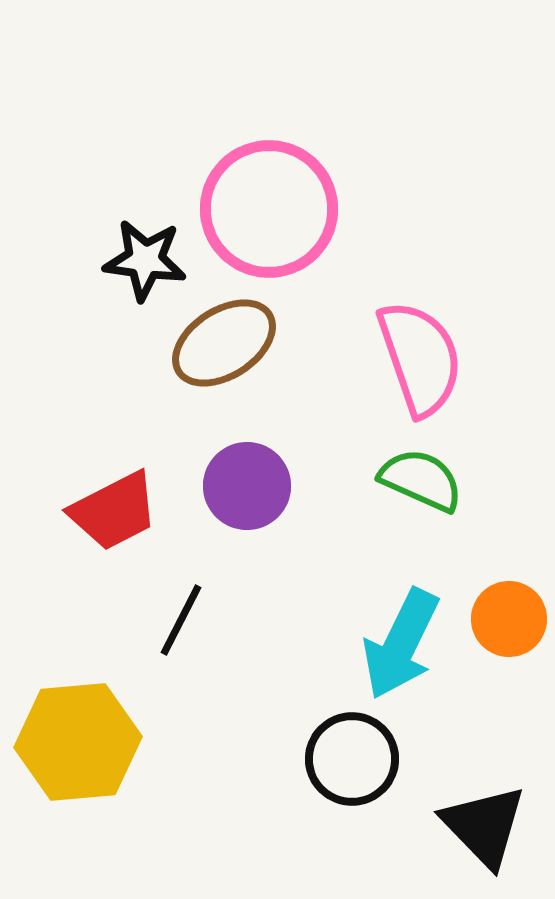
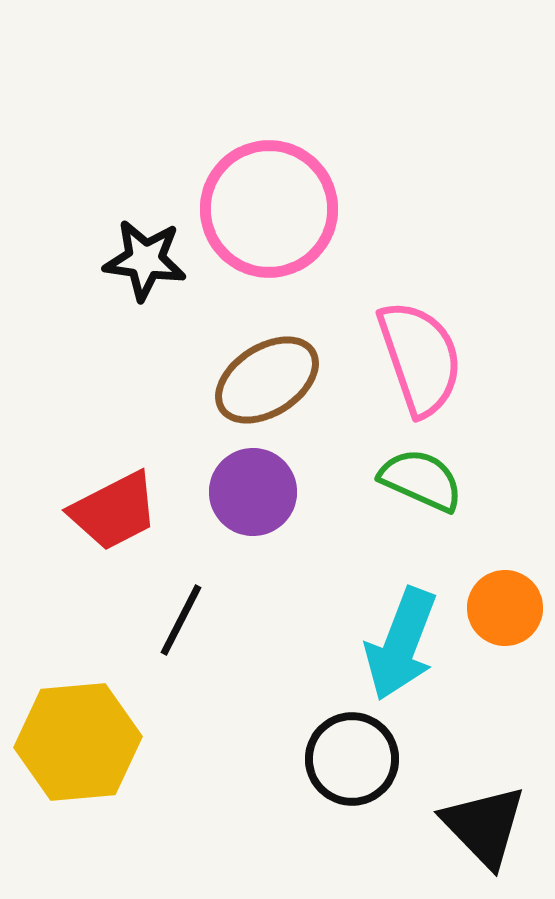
brown ellipse: moved 43 px right, 37 px down
purple circle: moved 6 px right, 6 px down
orange circle: moved 4 px left, 11 px up
cyan arrow: rotated 5 degrees counterclockwise
